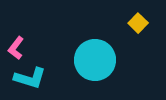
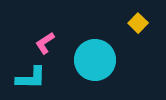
pink L-shape: moved 29 px right, 5 px up; rotated 20 degrees clockwise
cyan L-shape: moved 1 px right; rotated 16 degrees counterclockwise
